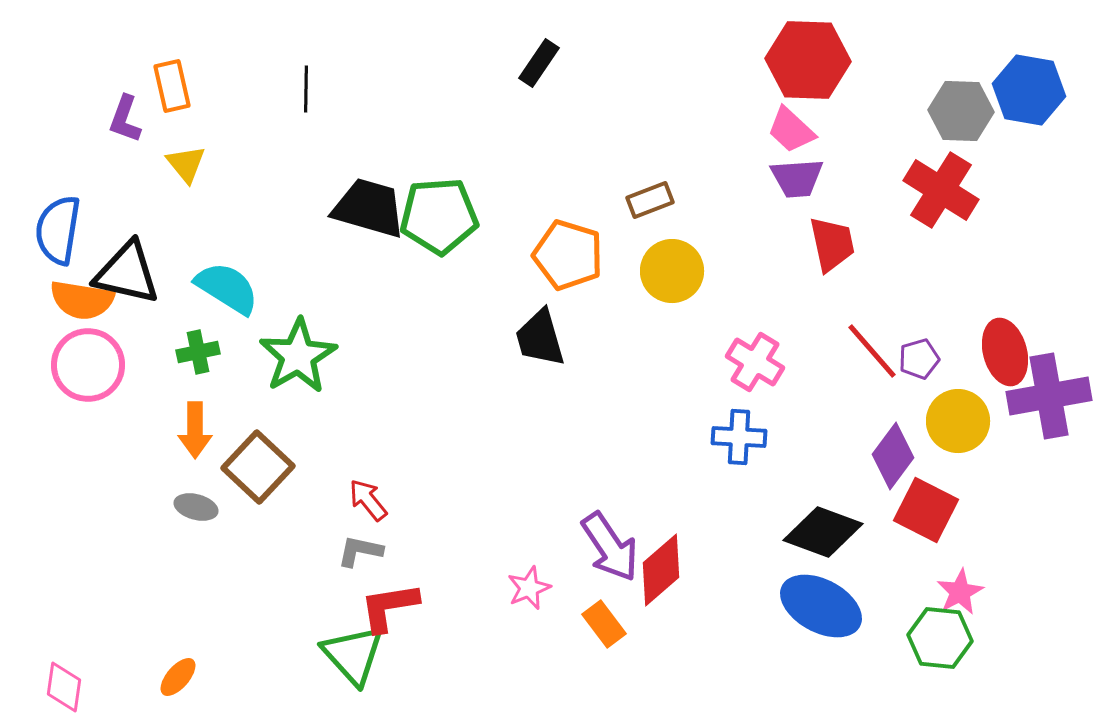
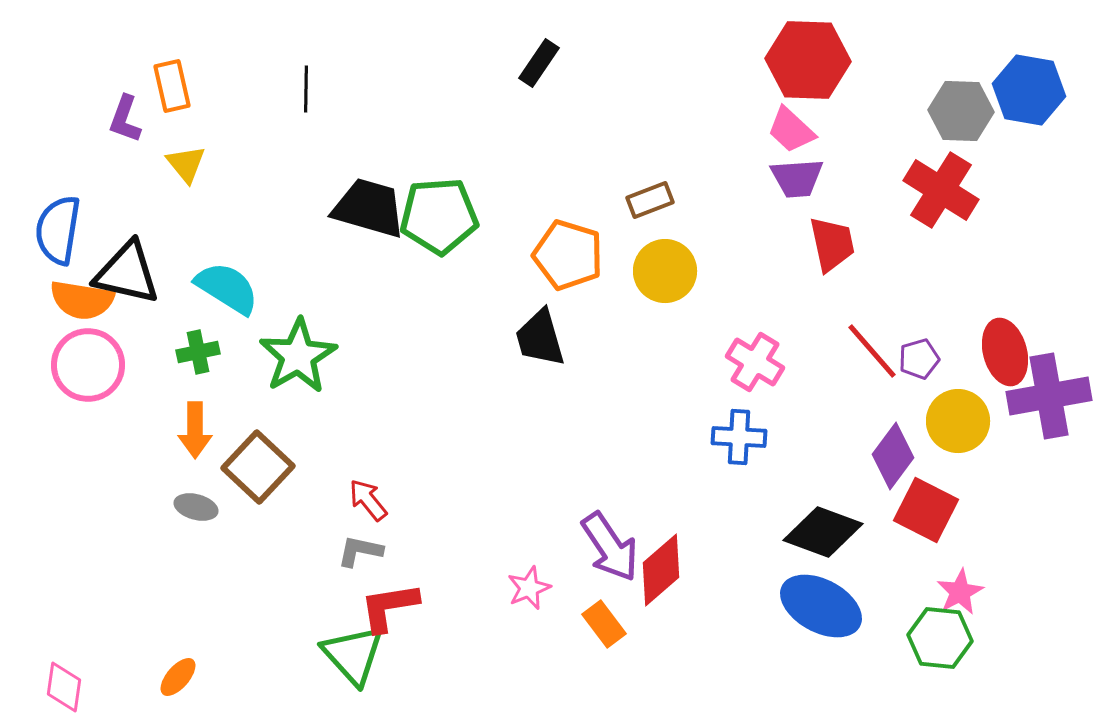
yellow circle at (672, 271): moved 7 px left
